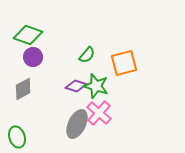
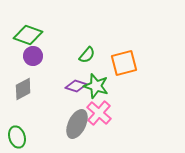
purple circle: moved 1 px up
